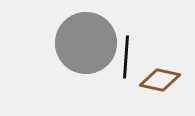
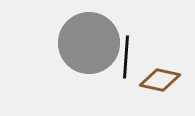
gray circle: moved 3 px right
